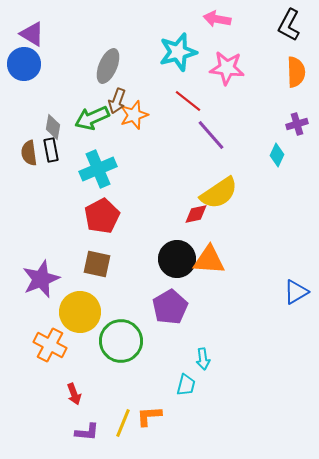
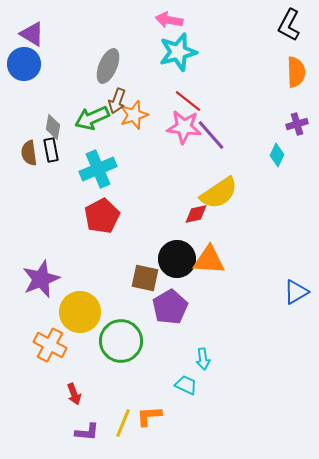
pink arrow: moved 48 px left, 1 px down
pink star: moved 43 px left, 59 px down
brown square: moved 48 px right, 14 px down
cyan trapezoid: rotated 80 degrees counterclockwise
